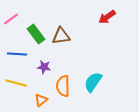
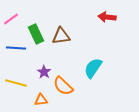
red arrow: rotated 42 degrees clockwise
green rectangle: rotated 12 degrees clockwise
blue line: moved 1 px left, 6 px up
purple star: moved 5 px down; rotated 24 degrees clockwise
cyan semicircle: moved 14 px up
orange semicircle: rotated 45 degrees counterclockwise
orange triangle: rotated 32 degrees clockwise
